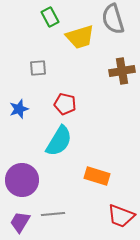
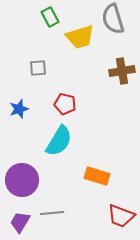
gray line: moved 1 px left, 1 px up
